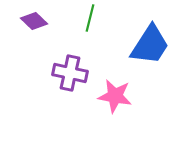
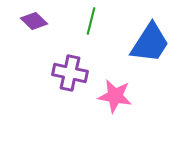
green line: moved 1 px right, 3 px down
blue trapezoid: moved 2 px up
